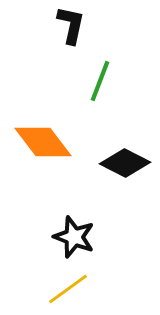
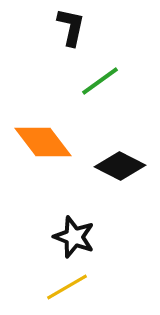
black L-shape: moved 2 px down
green line: rotated 33 degrees clockwise
black diamond: moved 5 px left, 3 px down
yellow line: moved 1 px left, 2 px up; rotated 6 degrees clockwise
